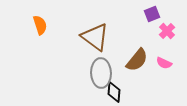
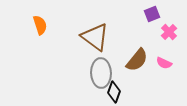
pink cross: moved 2 px right, 1 px down
black diamond: rotated 15 degrees clockwise
